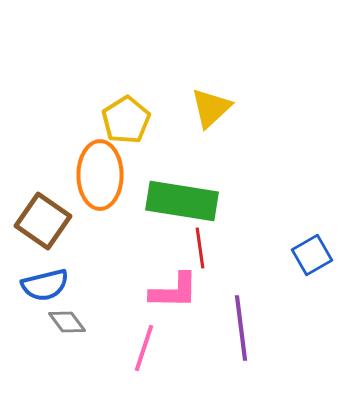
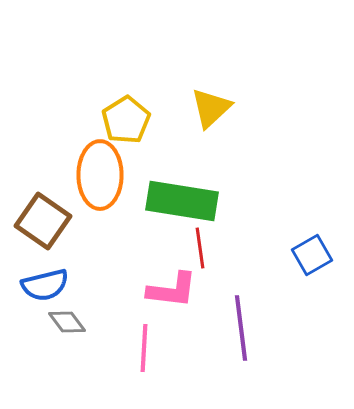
pink L-shape: moved 2 px left, 1 px up; rotated 6 degrees clockwise
pink line: rotated 15 degrees counterclockwise
